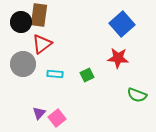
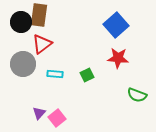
blue square: moved 6 px left, 1 px down
